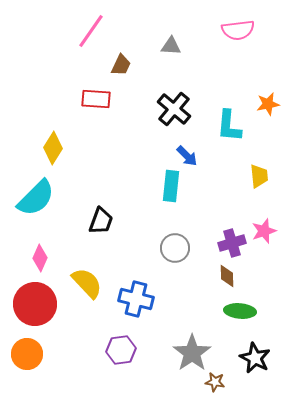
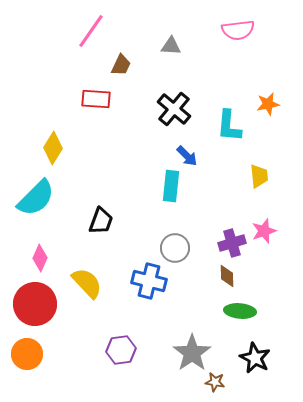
blue cross: moved 13 px right, 18 px up
